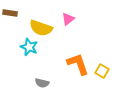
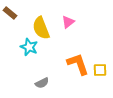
brown rectangle: rotated 32 degrees clockwise
pink triangle: moved 3 px down
yellow semicircle: rotated 50 degrees clockwise
yellow square: moved 2 px left, 1 px up; rotated 32 degrees counterclockwise
gray semicircle: rotated 40 degrees counterclockwise
